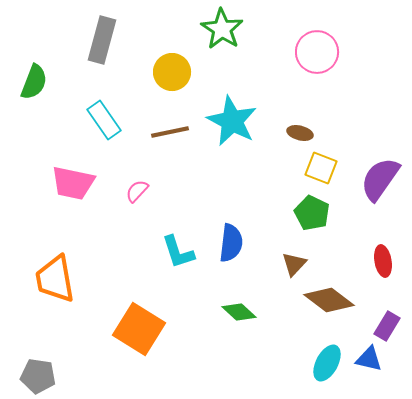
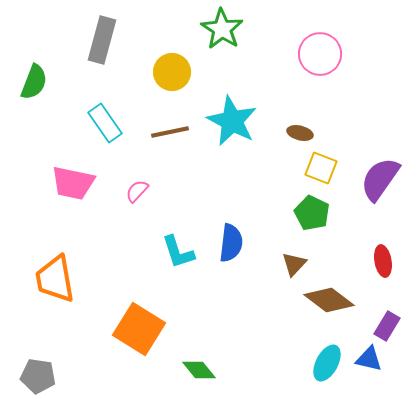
pink circle: moved 3 px right, 2 px down
cyan rectangle: moved 1 px right, 3 px down
green diamond: moved 40 px left, 58 px down; rotated 8 degrees clockwise
